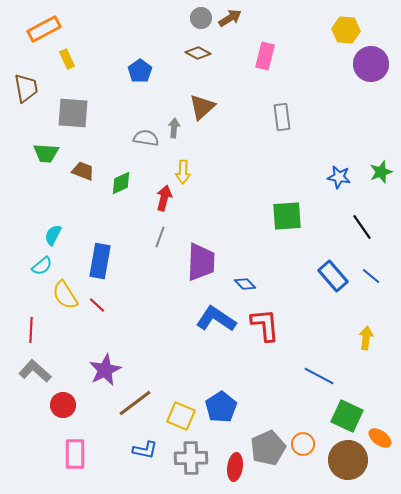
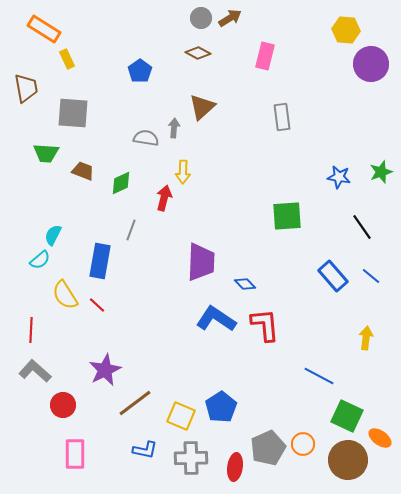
orange rectangle at (44, 29): rotated 60 degrees clockwise
gray line at (160, 237): moved 29 px left, 7 px up
cyan semicircle at (42, 266): moved 2 px left, 6 px up
